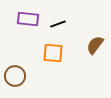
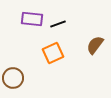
purple rectangle: moved 4 px right
orange square: rotated 30 degrees counterclockwise
brown circle: moved 2 px left, 2 px down
